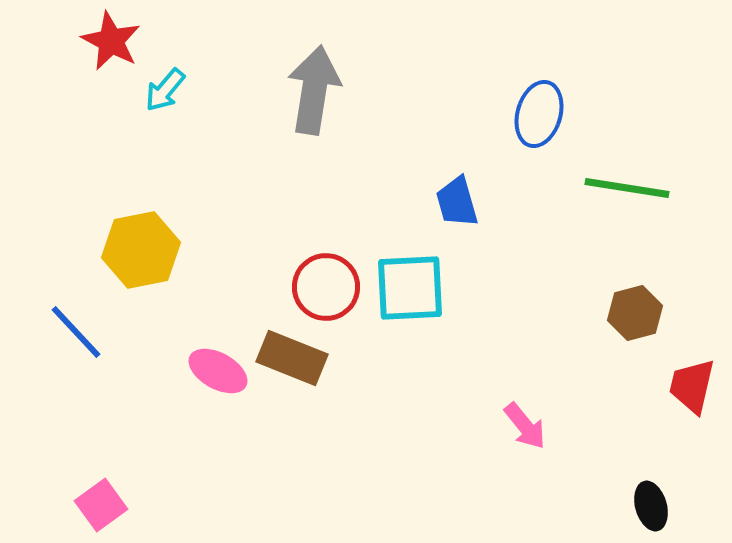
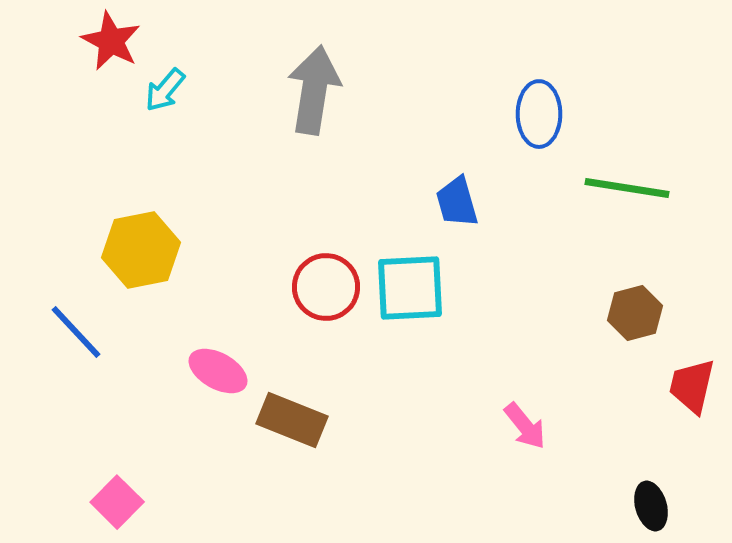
blue ellipse: rotated 16 degrees counterclockwise
brown rectangle: moved 62 px down
pink square: moved 16 px right, 3 px up; rotated 9 degrees counterclockwise
